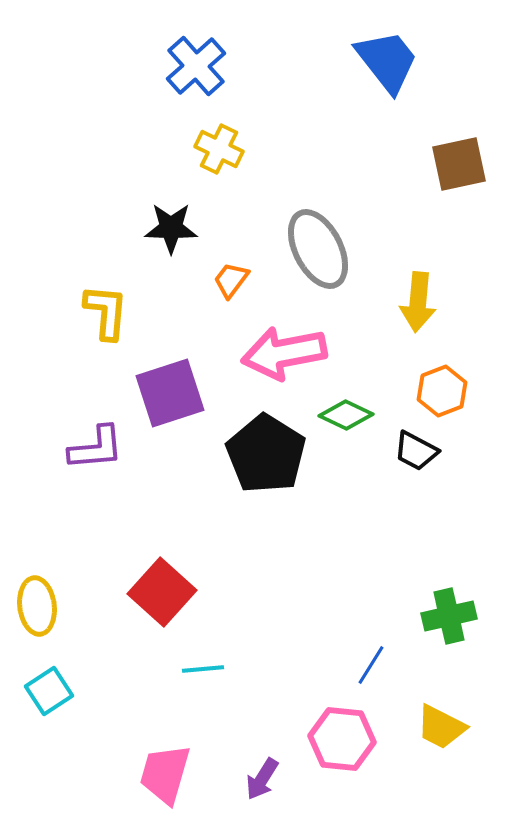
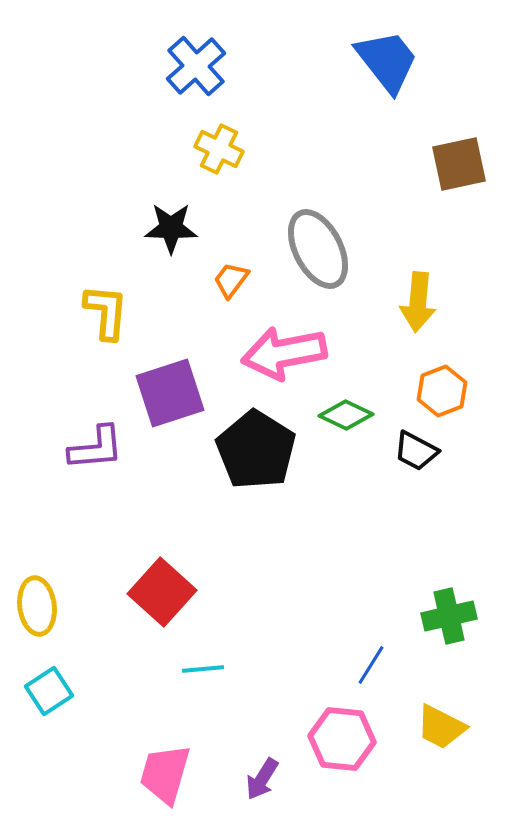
black pentagon: moved 10 px left, 4 px up
